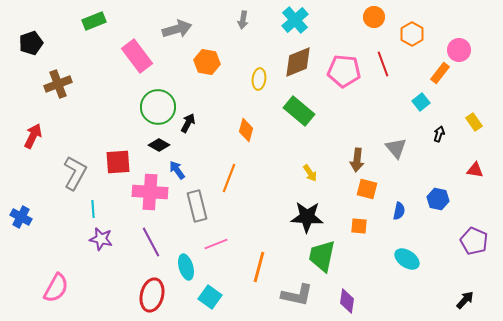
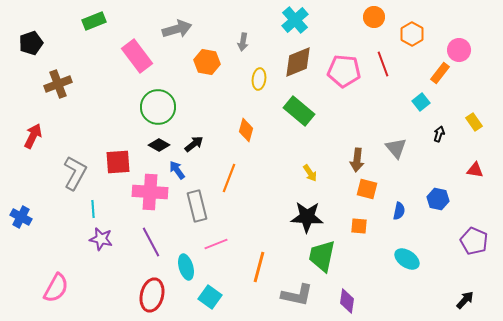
gray arrow at (243, 20): moved 22 px down
black arrow at (188, 123): moved 6 px right, 21 px down; rotated 24 degrees clockwise
